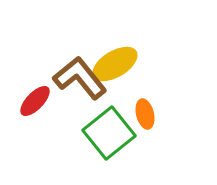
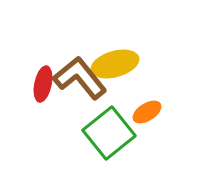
yellow ellipse: rotated 15 degrees clockwise
red ellipse: moved 8 px right, 17 px up; rotated 32 degrees counterclockwise
orange ellipse: moved 2 px right, 2 px up; rotated 72 degrees clockwise
